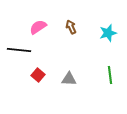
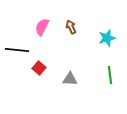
pink semicircle: moved 4 px right; rotated 30 degrees counterclockwise
cyan star: moved 1 px left, 5 px down
black line: moved 2 px left
red square: moved 1 px right, 7 px up
gray triangle: moved 1 px right
